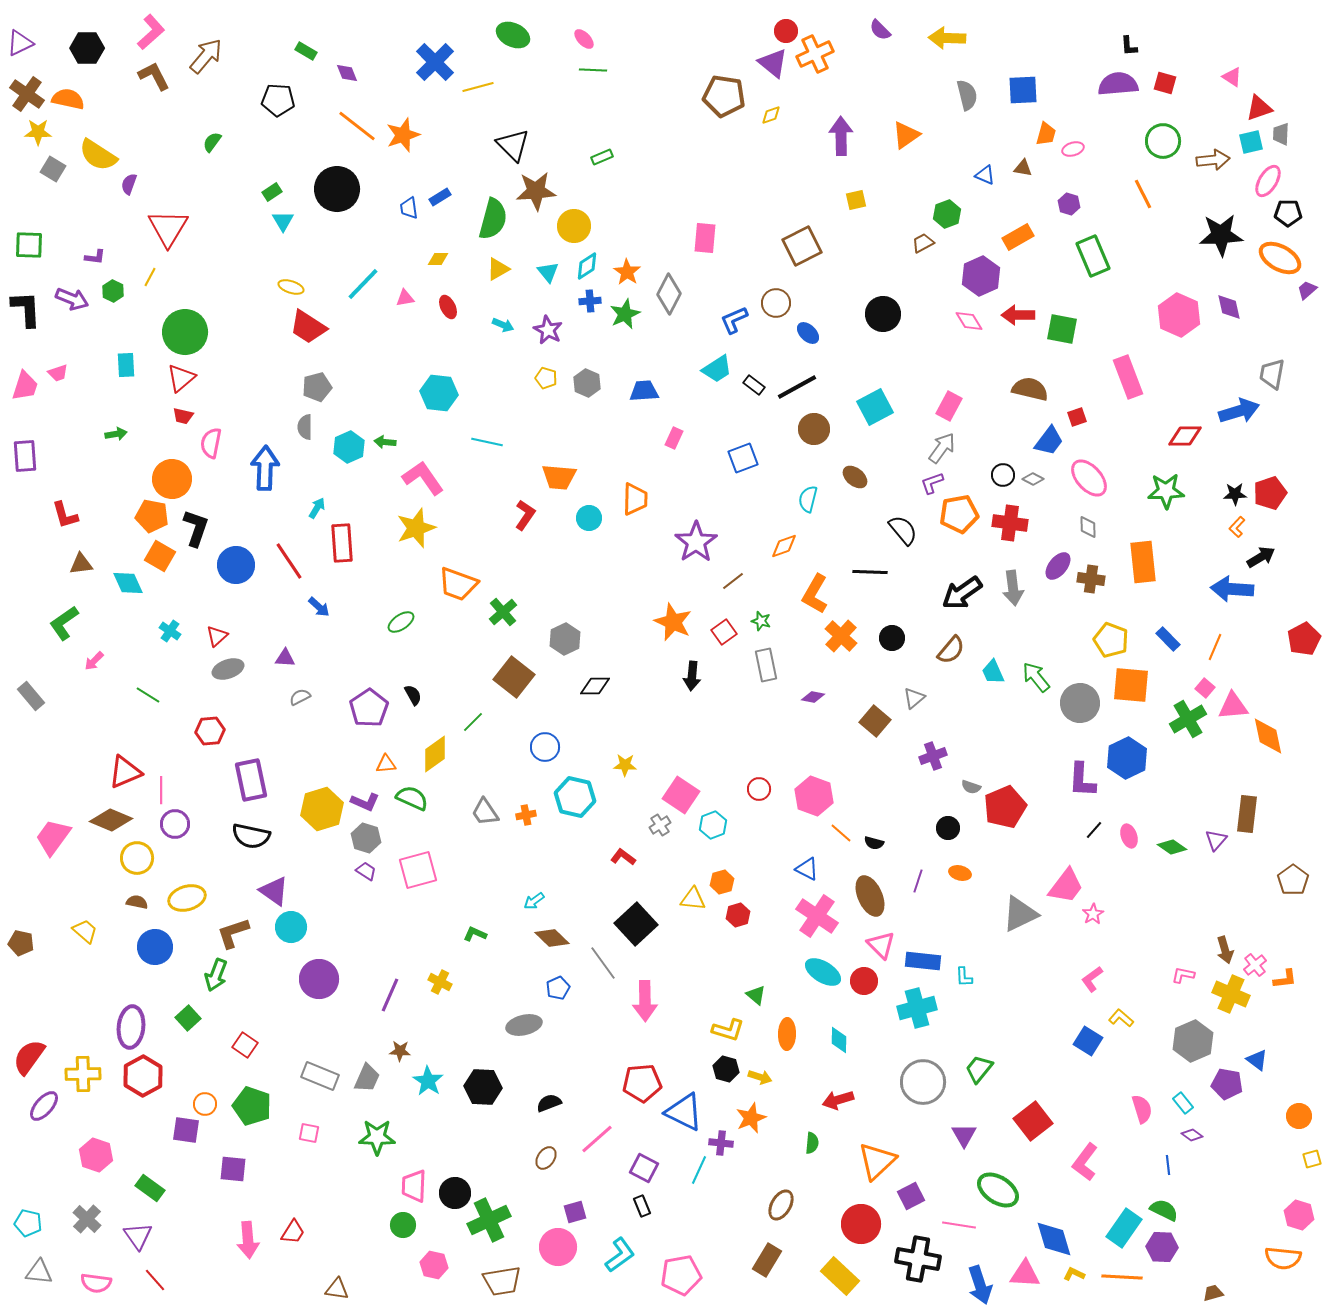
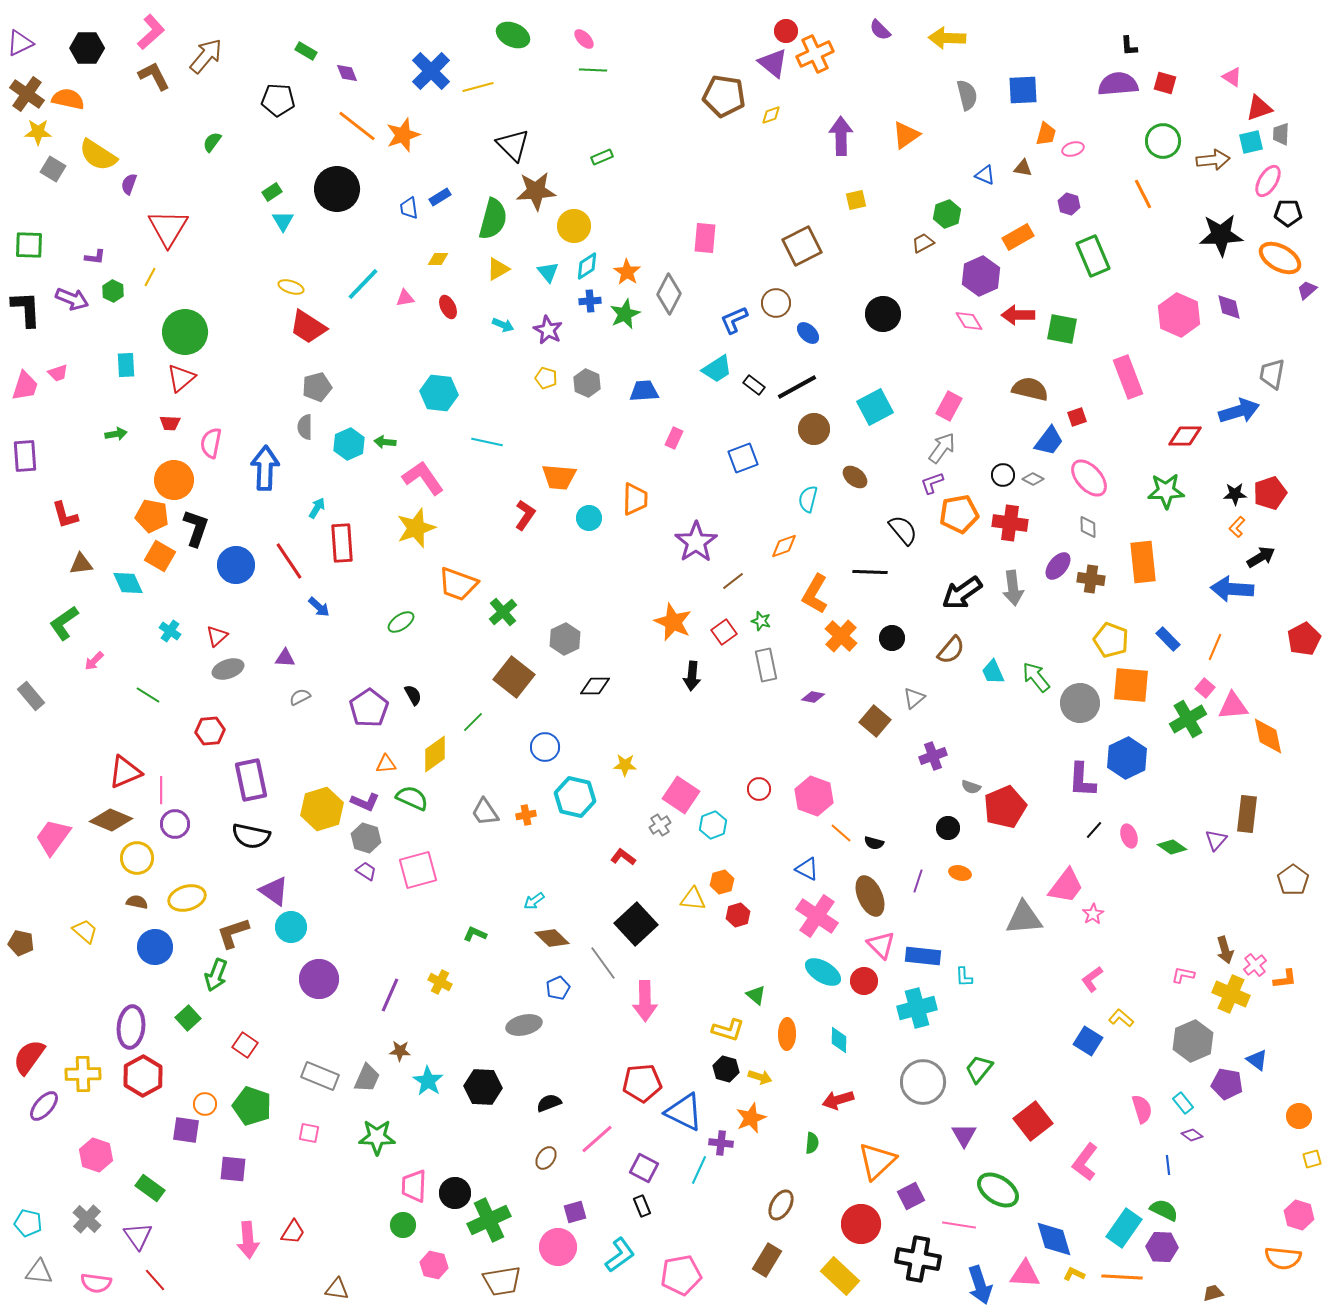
blue cross at (435, 62): moved 4 px left, 9 px down
red trapezoid at (183, 416): moved 13 px left, 7 px down; rotated 10 degrees counterclockwise
cyan hexagon at (349, 447): moved 3 px up
orange circle at (172, 479): moved 2 px right, 1 px down
gray triangle at (1020, 914): moved 4 px right, 4 px down; rotated 21 degrees clockwise
blue rectangle at (923, 961): moved 5 px up
